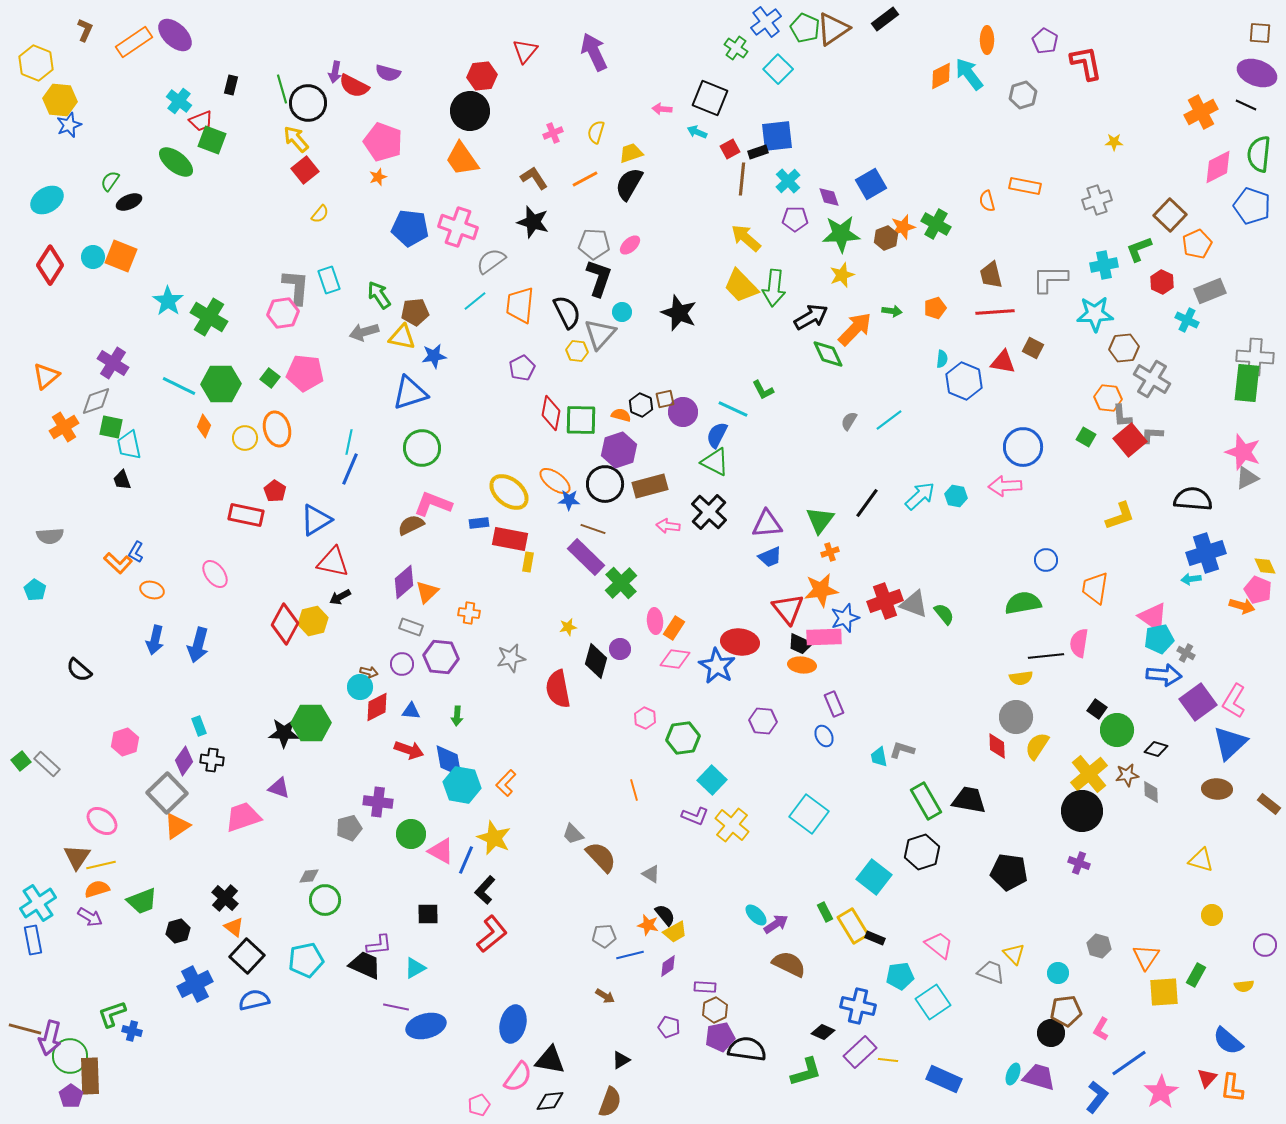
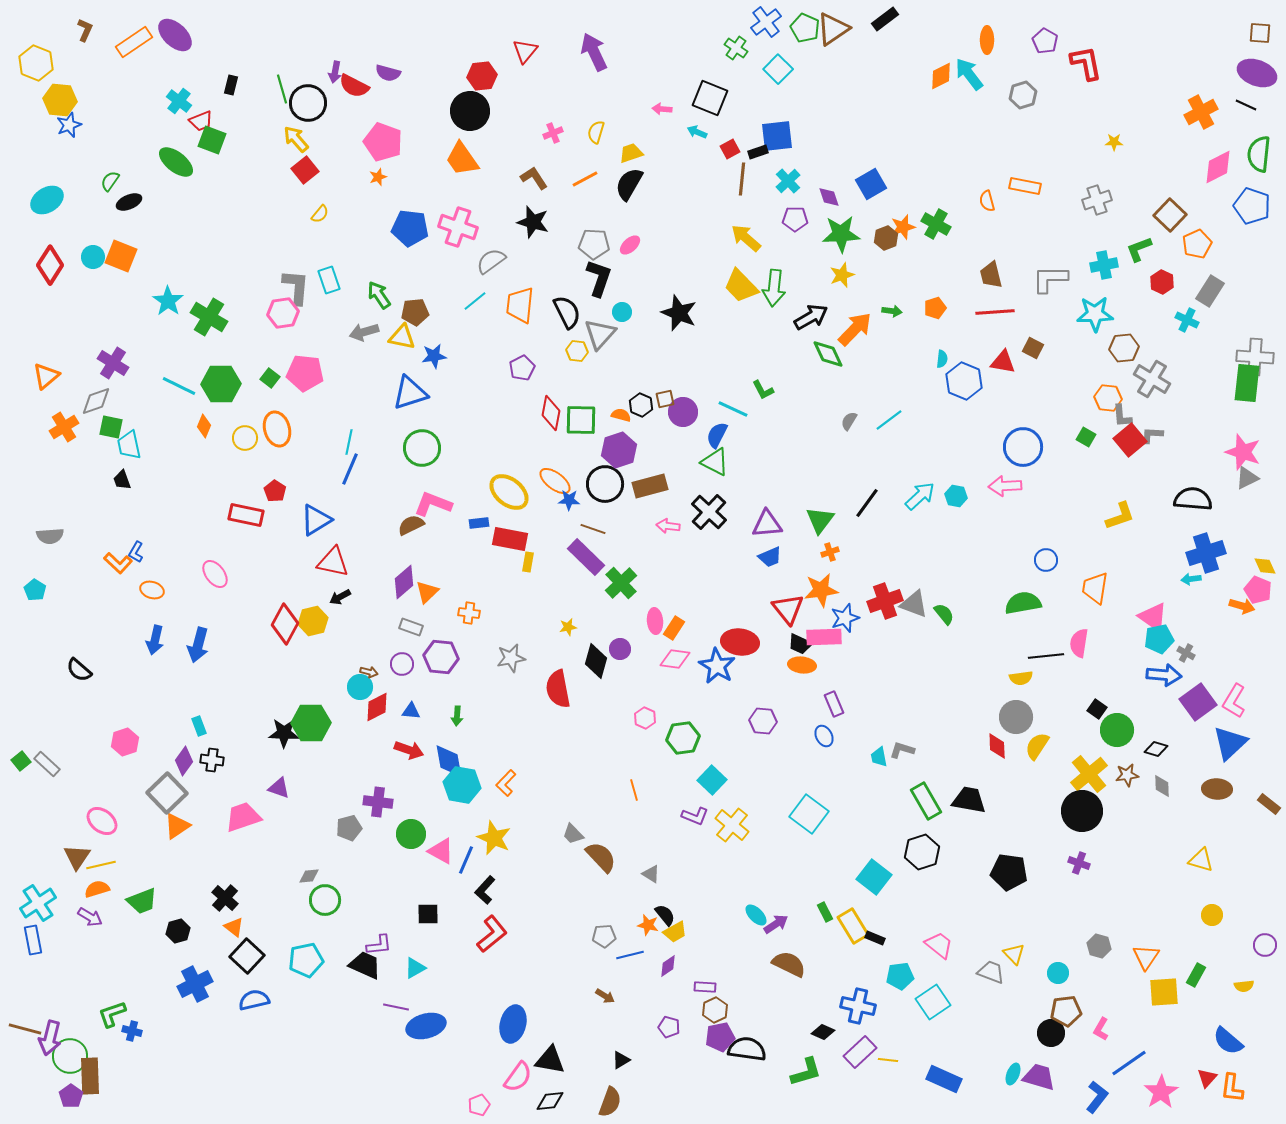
gray rectangle at (1210, 291): rotated 36 degrees counterclockwise
gray diamond at (1151, 792): moved 11 px right, 6 px up
